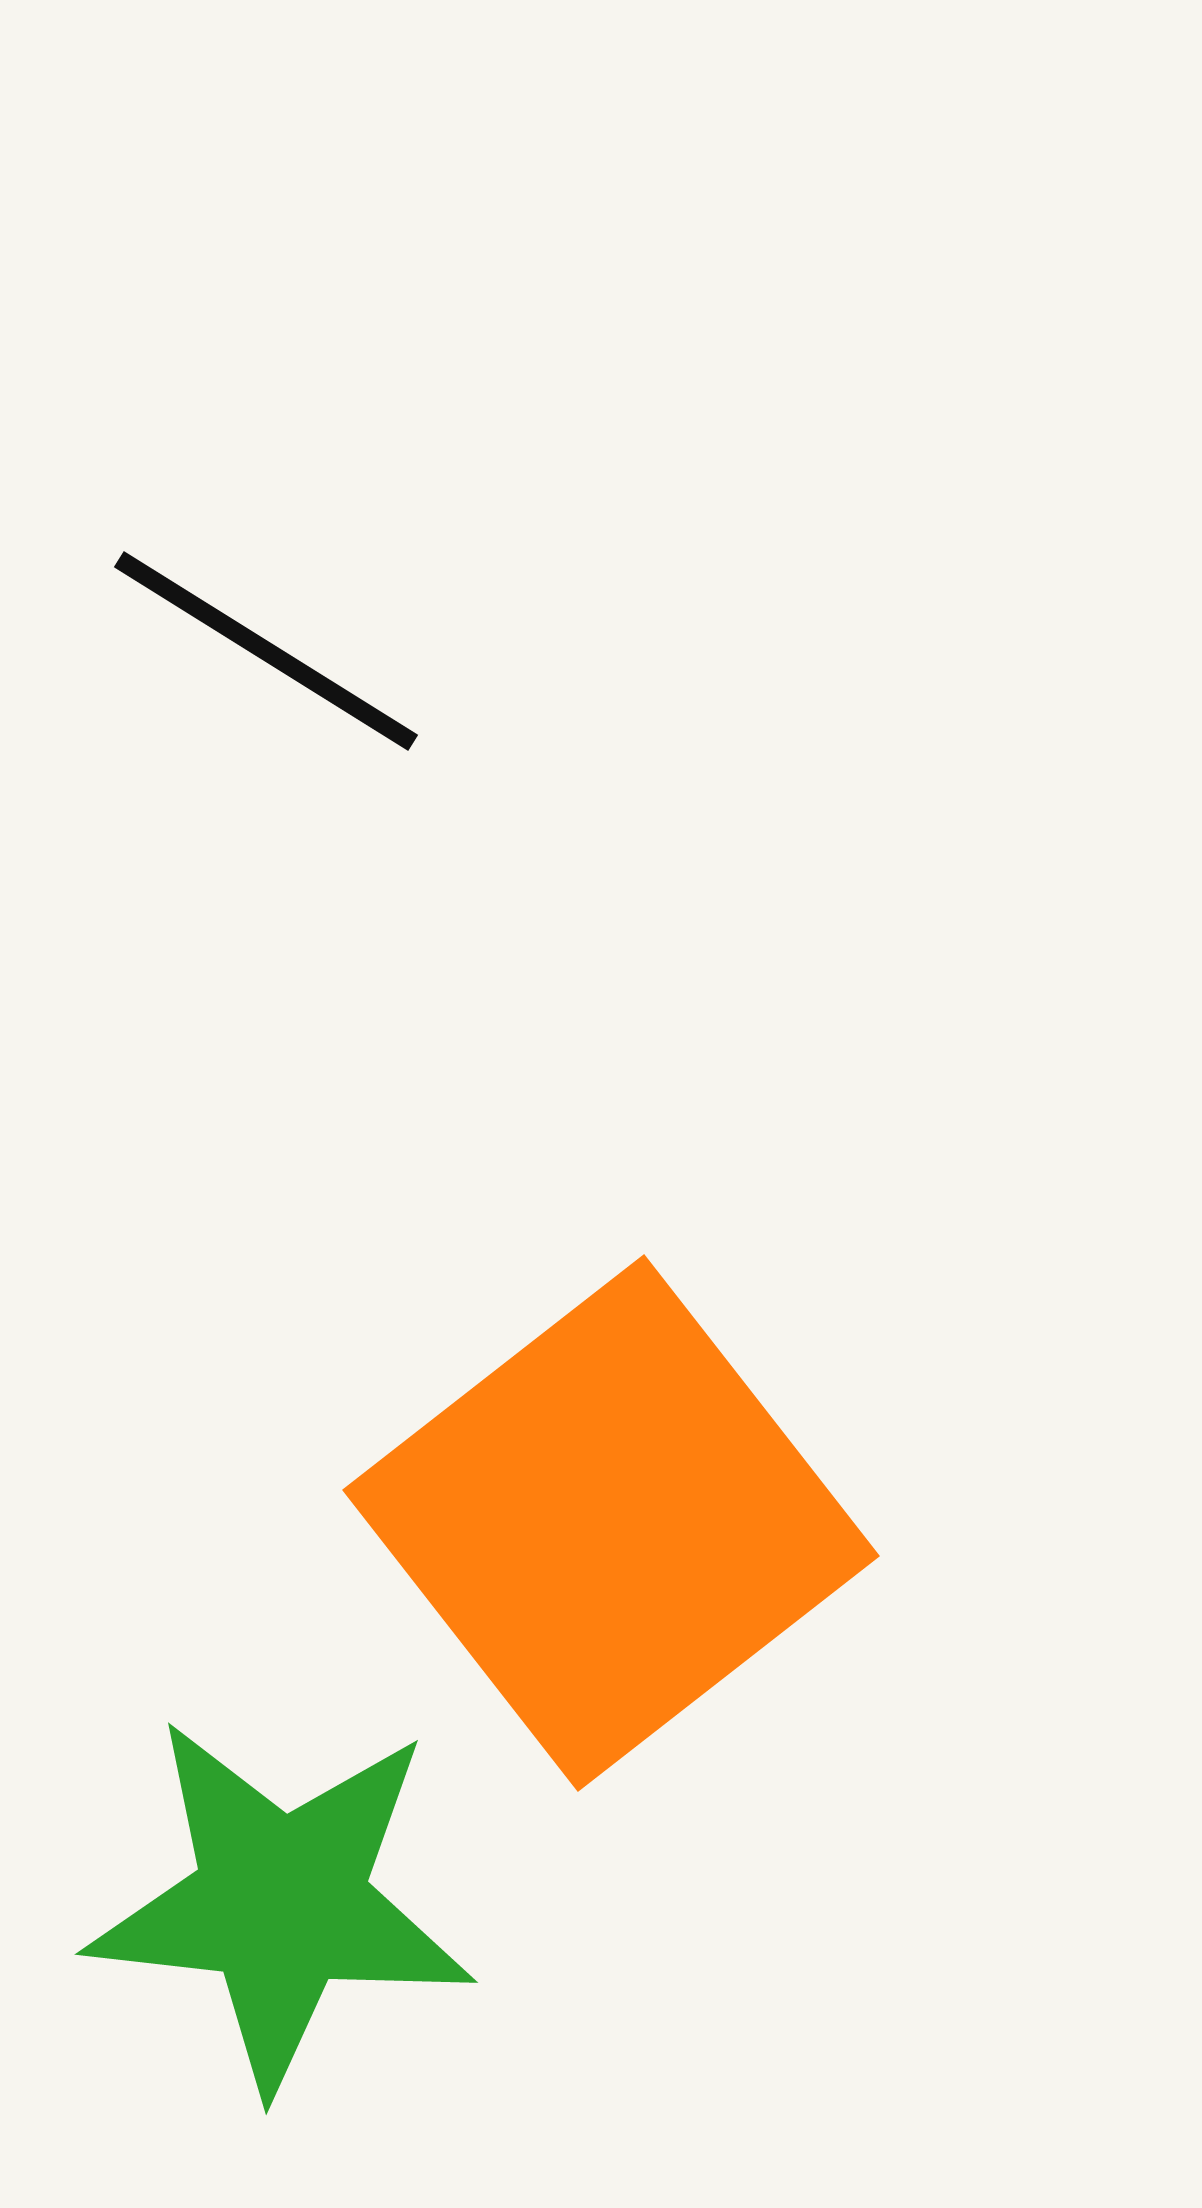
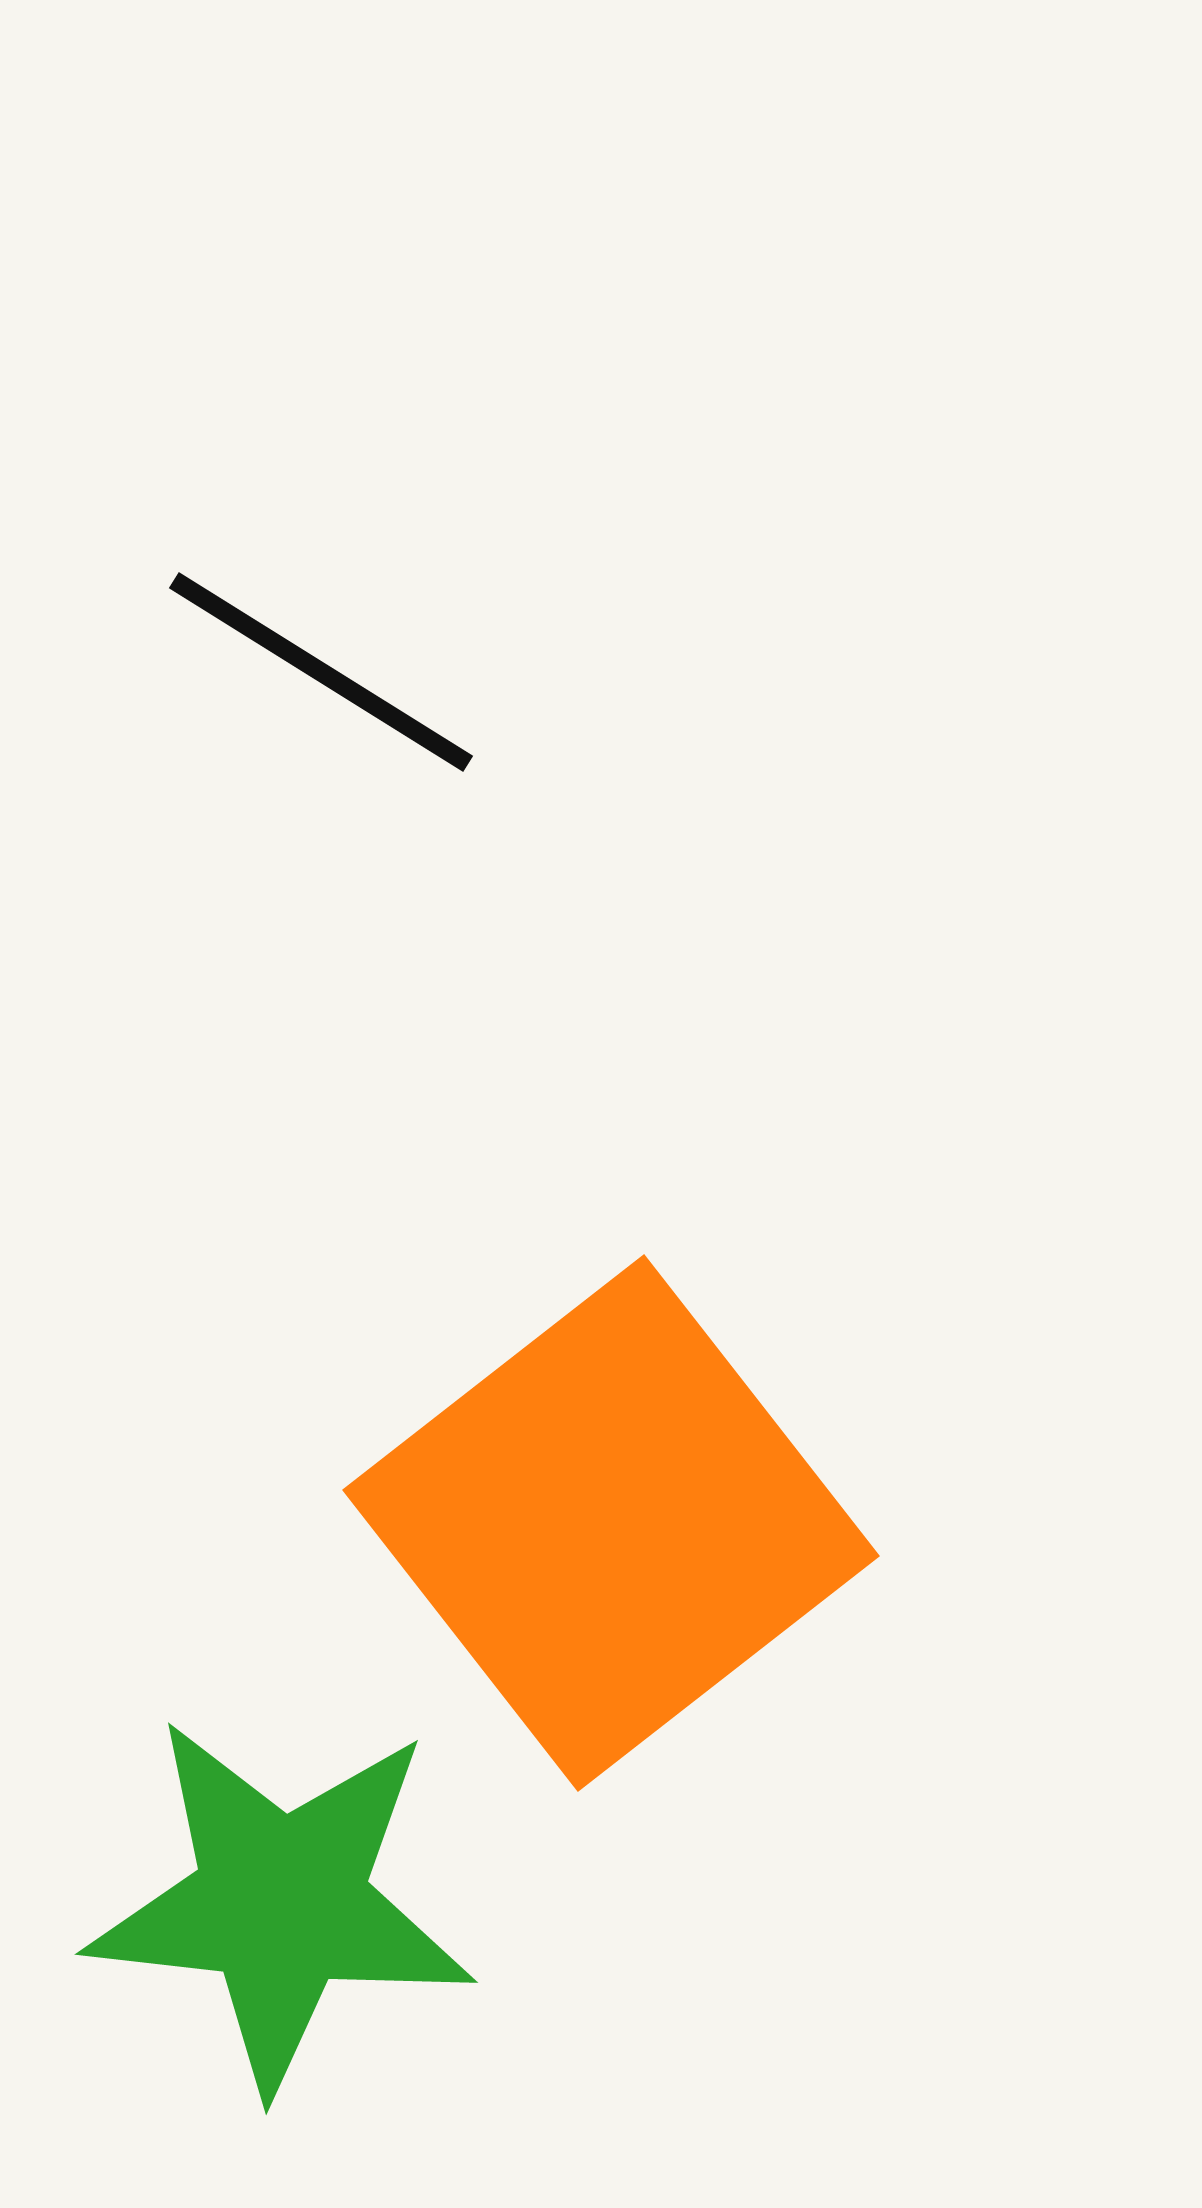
black line: moved 55 px right, 21 px down
